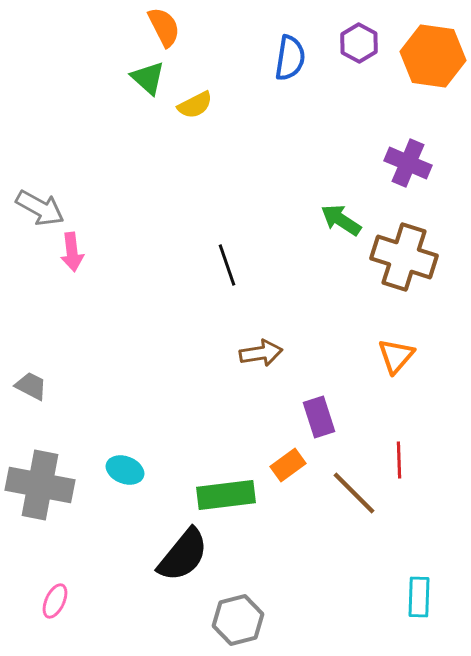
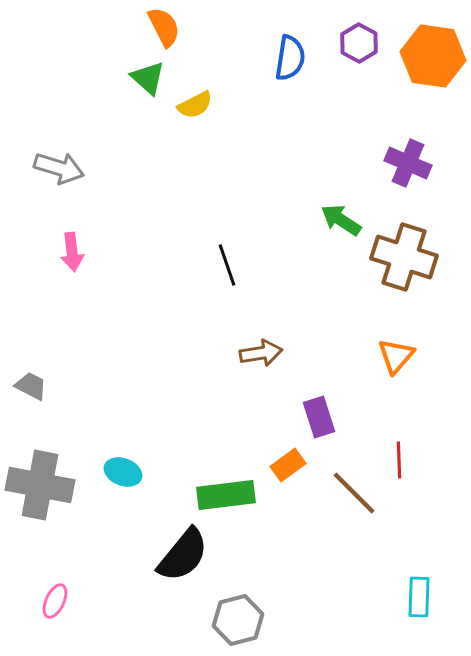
gray arrow: moved 19 px right, 40 px up; rotated 12 degrees counterclockwise
cyan ellipse: moved 2 px left, 2 px down
